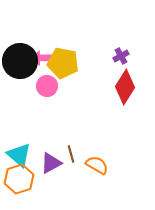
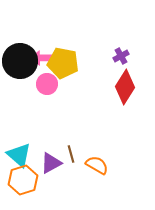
pink circle: moved 2 px up
orange hexagon: moved 4 px right, 1 px down
